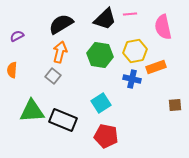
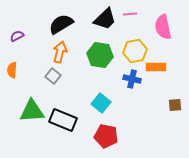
orange rectangle: rotated 18 degrees clockwise
cyan square: rotated 18 degrees counterclockwise
